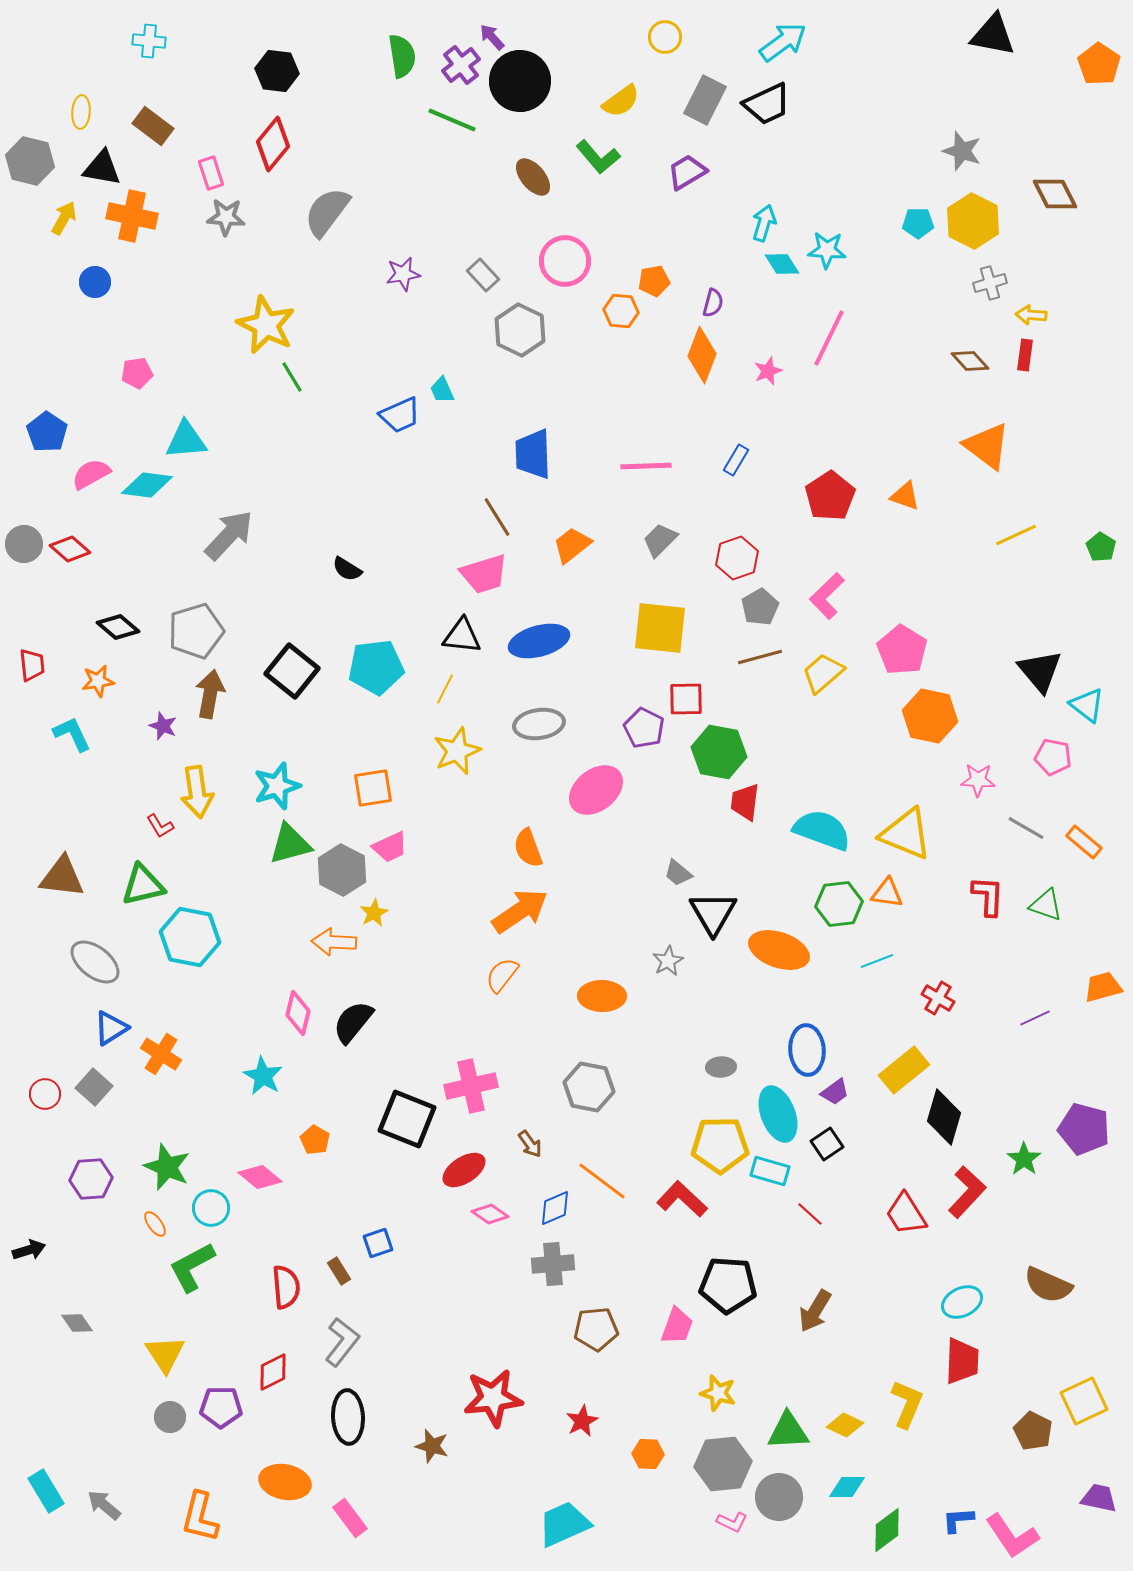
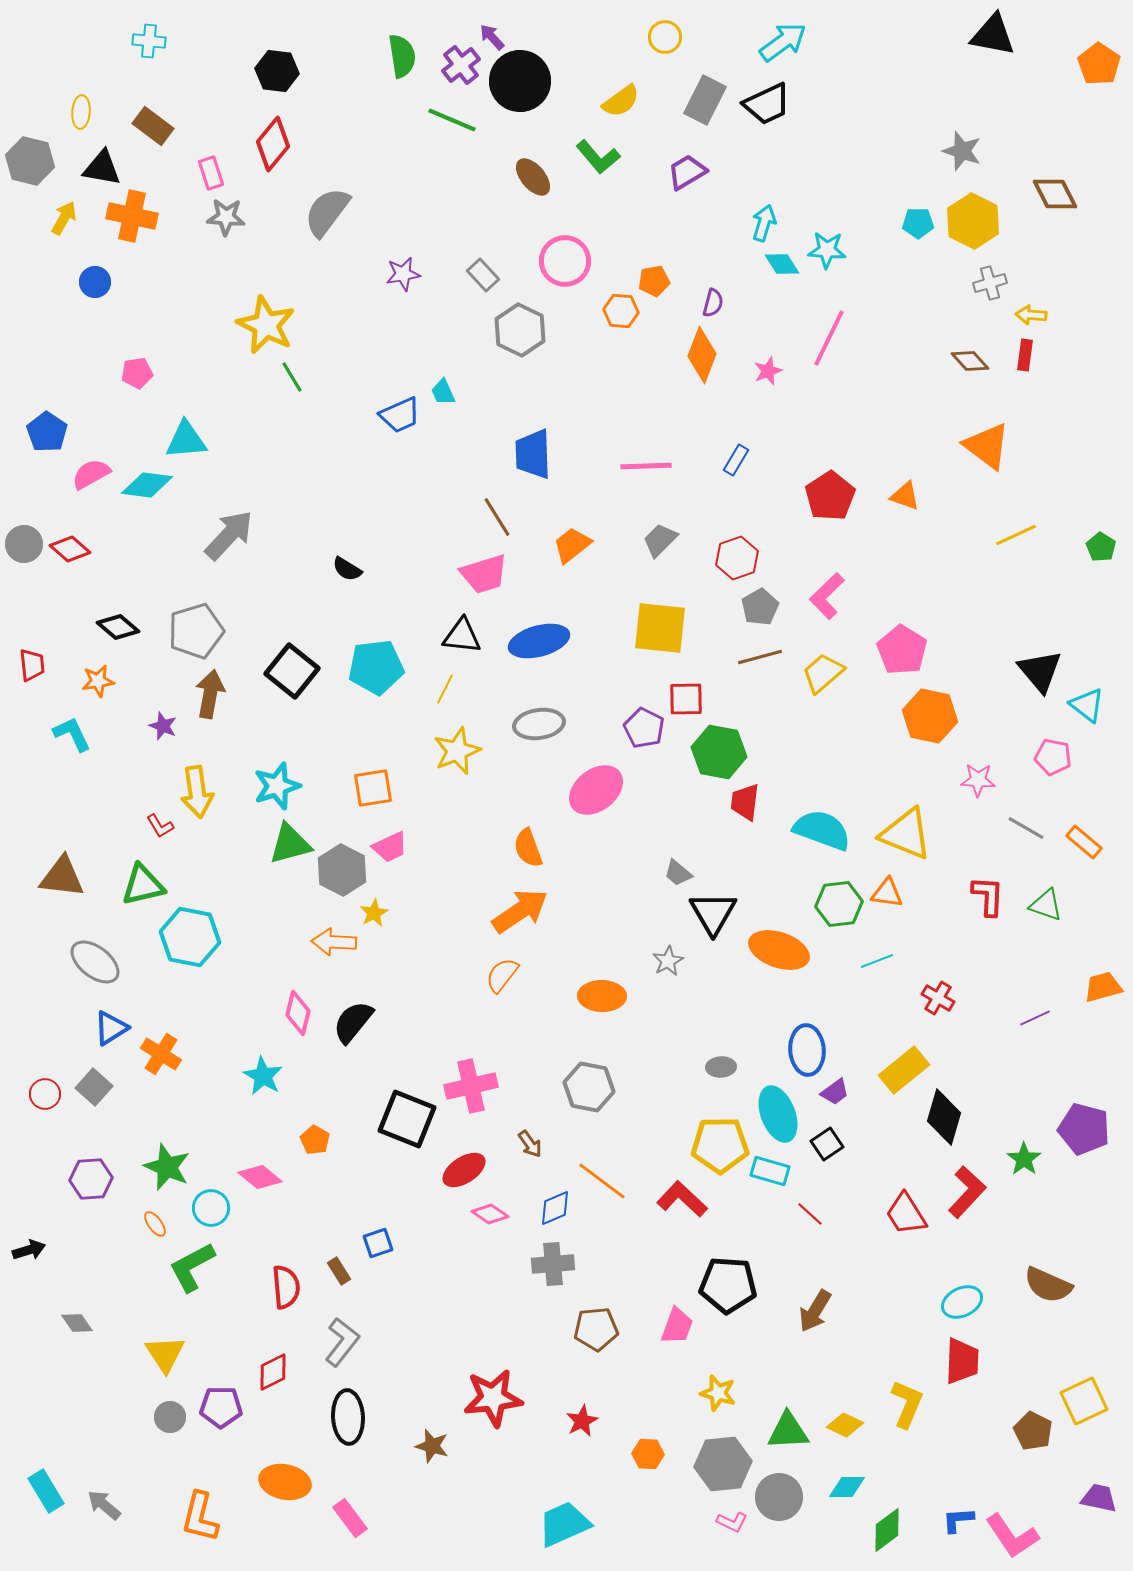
cyan trapezoid at (442, 390): moved 1 px right, 2 px down
